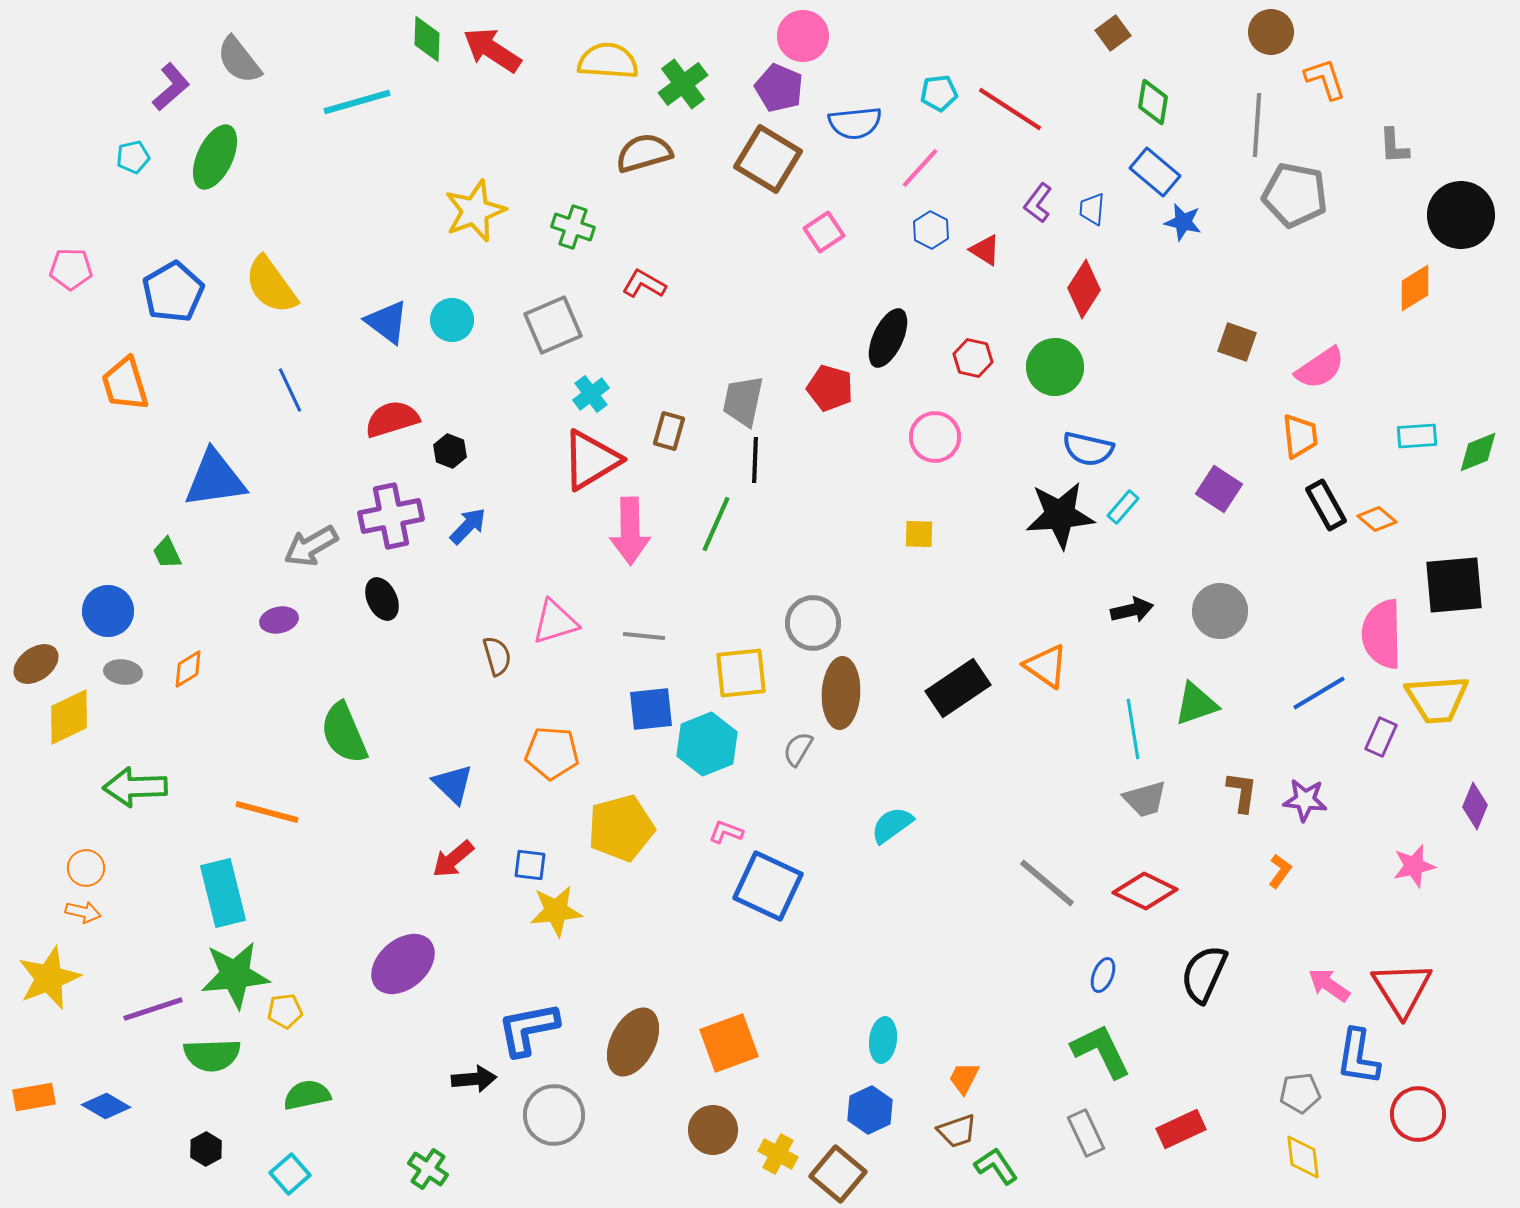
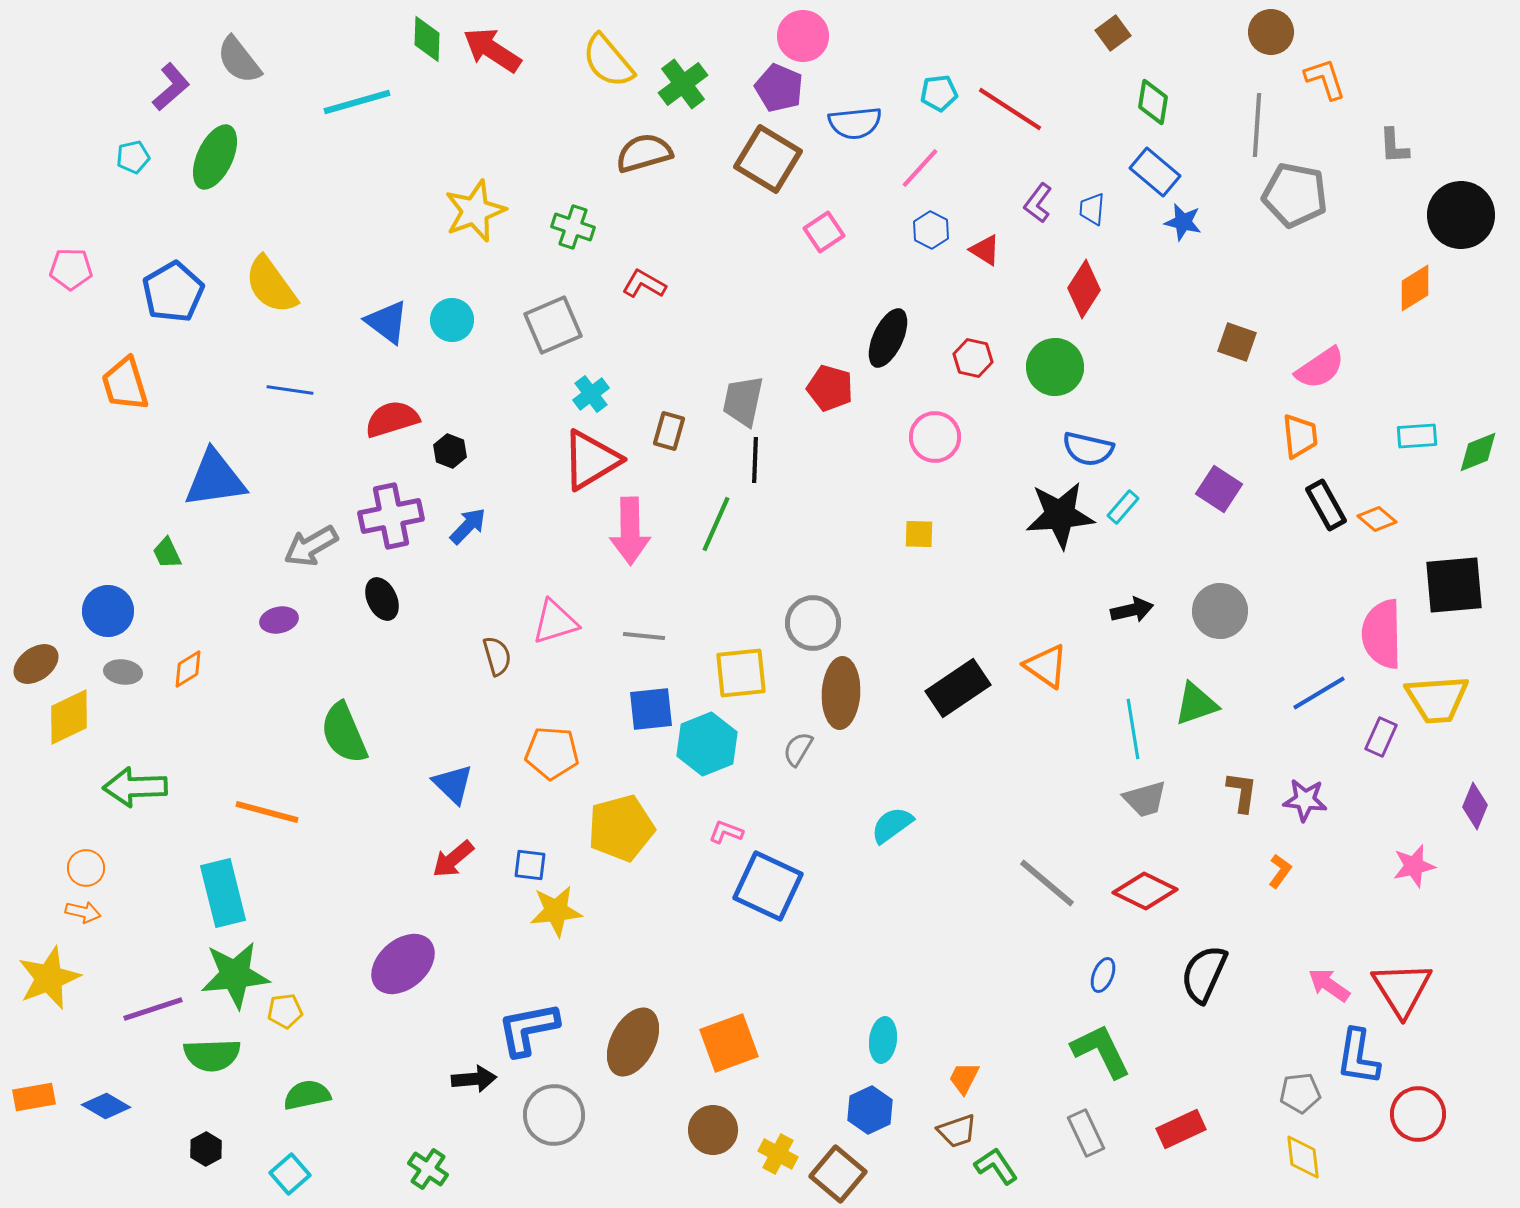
yellow semicircle at (608, 61): rotated 134 degrees counterclockwise
blue line at (290, 390): rotated 57 degrees counterclockwise
